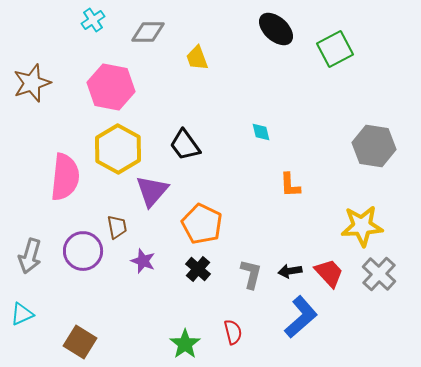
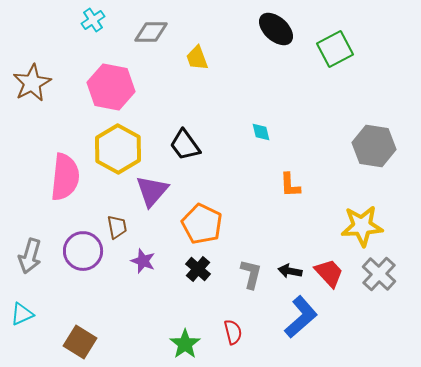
gray diamond: moved 3 px right
brown star: rotated 9 degrees counterclockwise
black arrow: rotated 20 degrees clockwise
